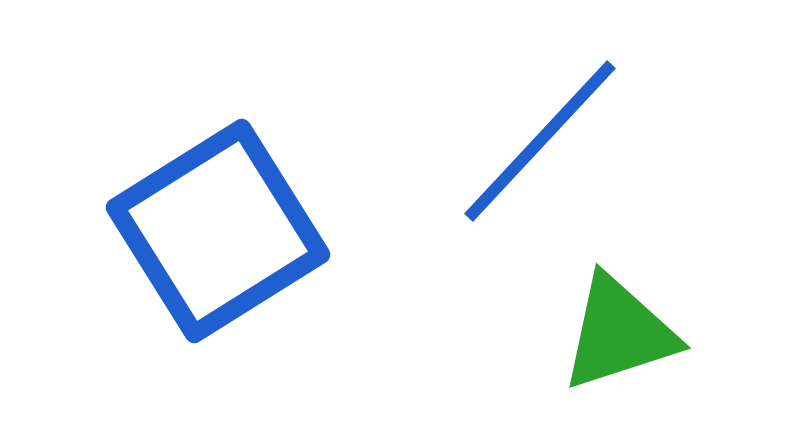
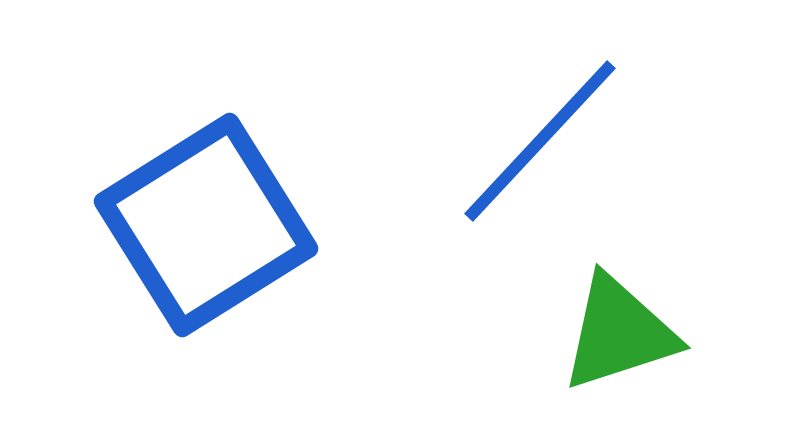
blue square: moved 12 px left, 6 px up
